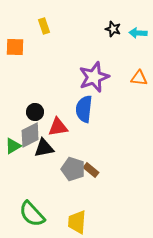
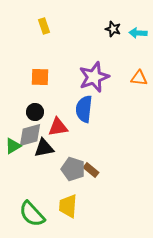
orange square: moved 25 px right, 30 px down
gray diamond: rotated 12 degrees clockwise
yellow trapezoid: moved 9 px left, 16 px up
